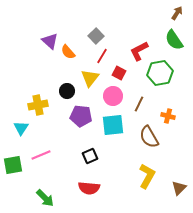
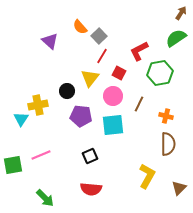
brown arrow: moved 4 px right
gray square: moved 3 px right
green semicircle: moved 2 px right, 2 px up; rotated 90 degrees clockwise
orange semicircle: moved 12 px right, 25 px up
orange cross: moved 2 px left
cyan triangle: moved 9 px up
brown semicircle: moved 19 px right, 7 px down; rotated 150 degrees counterclockwise
red semicircle: moved 2 px right, 1 px down
